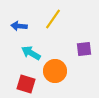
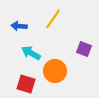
purple square: rotated 28 degrees clockwise
